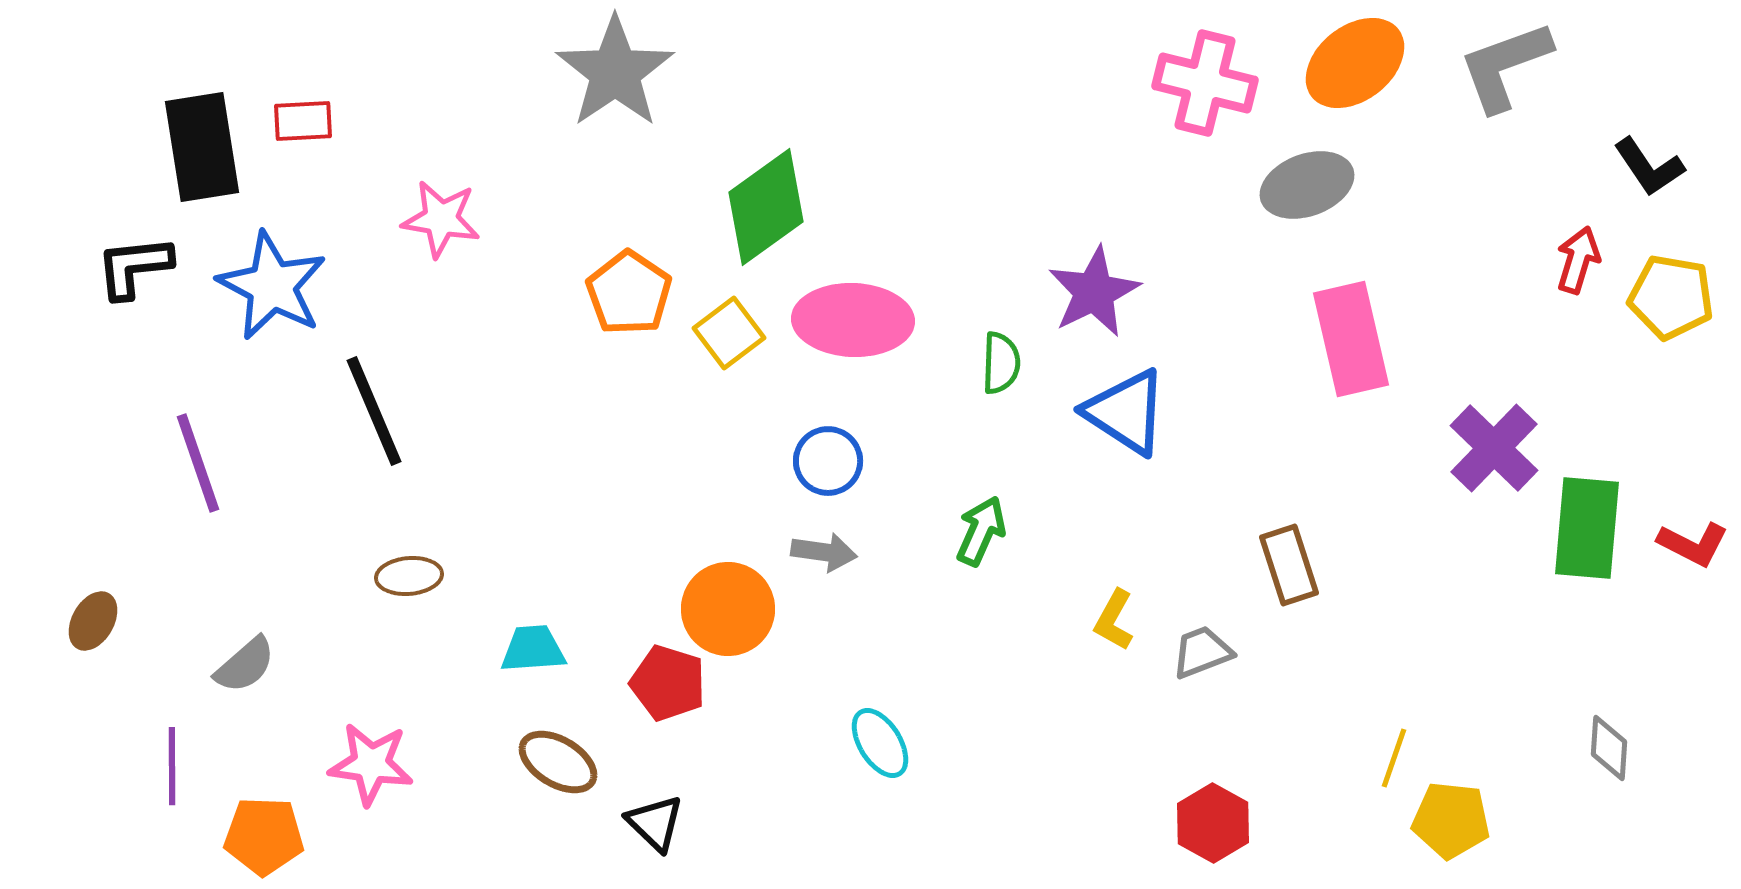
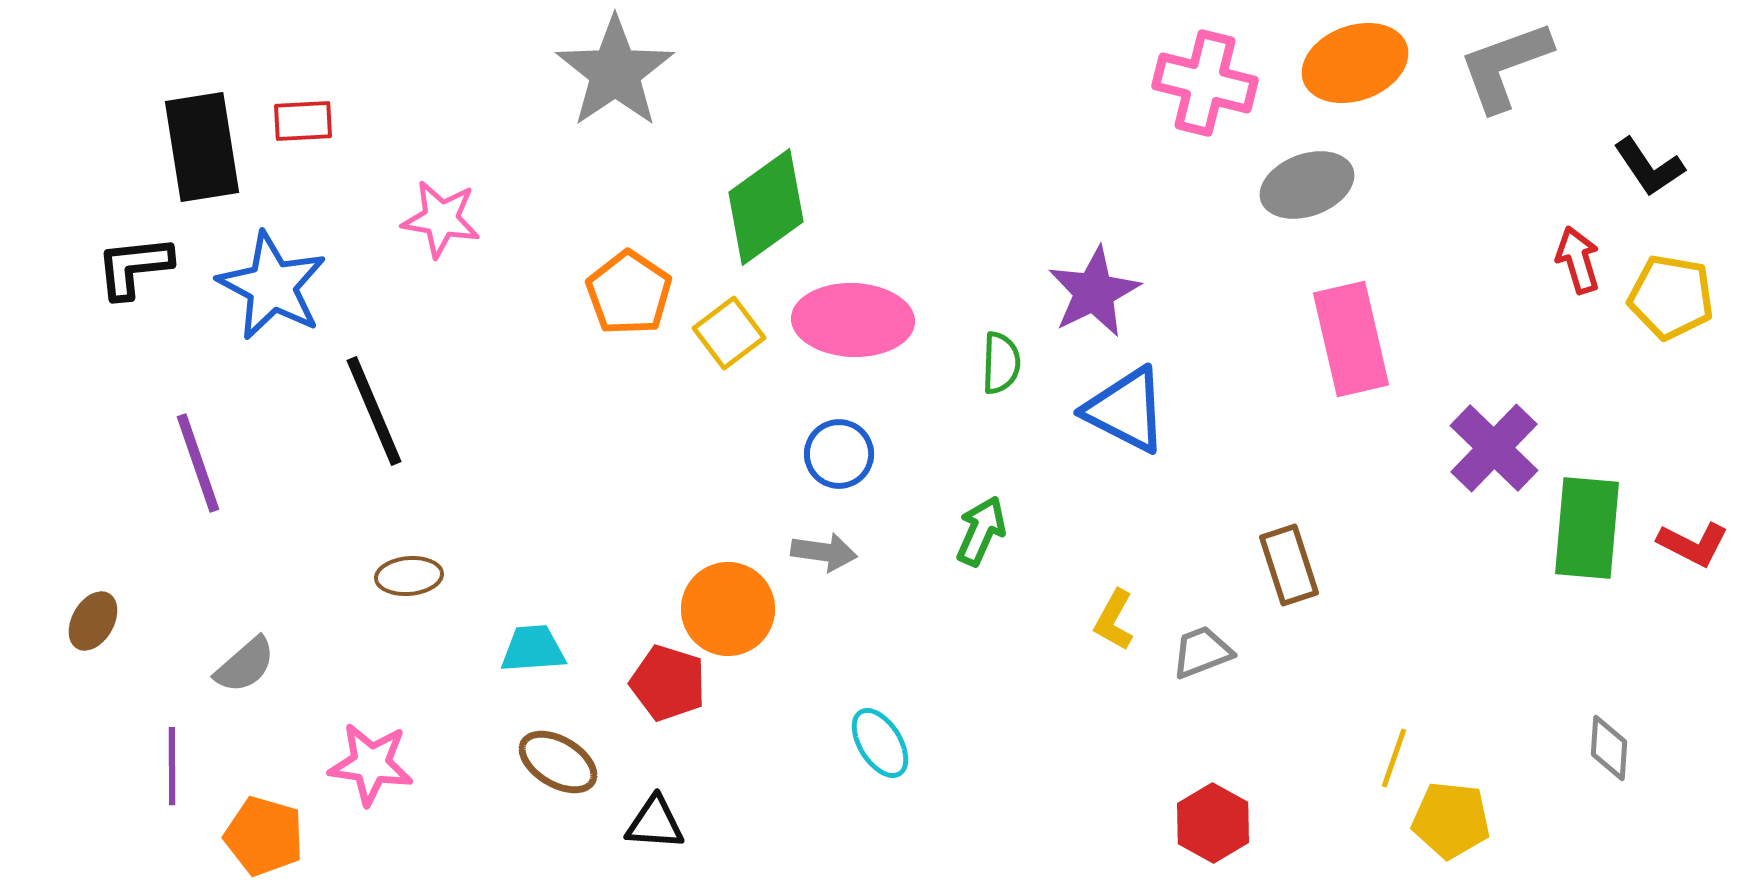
orange ellipse at (1355, 63): rotated 18 degrees clockwise
red arrow at (1578, 260): rotated 34 degrees counterclockwise
blue triangle at (1126, 412): moved 2 px up; rotated 6 degrees counterclockwise
blue circle at (828, 461): moved 11 px right, 7 px up
black triangle at (655, 823): rotated 40 degrees counterclockwise
orange pentagon at (264, 836): rotated 14 degrees clockwise
